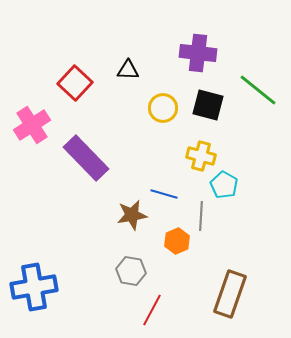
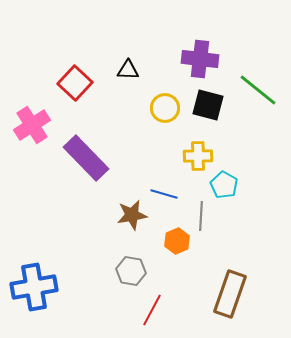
purple cross: moved 2 px right, 6 px down
yellow circle: moved 2 px right
yellow cross: moved 3 px left; rotated 16 degrees counterclockwise
